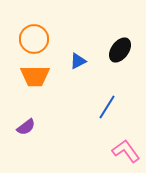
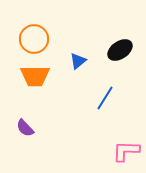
black ellipse: rotated 20 degrees clockwise
blue triangle: rotated 12 degrees counterclockwise
blue line: moved 2 px left, 9 px up
purple semicircle: moved 1 px left, 1 px down; rotated 84 degrees clockwise
pink L-shape: rotated 52 degrees counterclockwise
